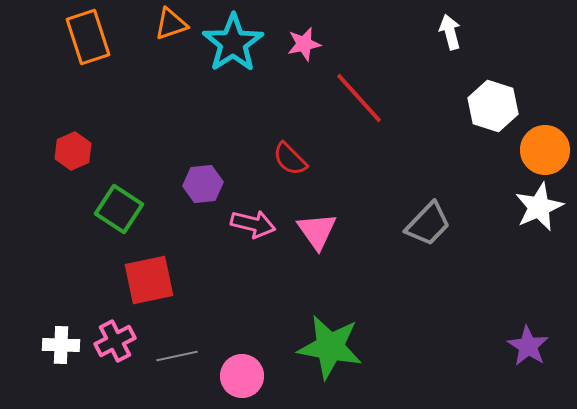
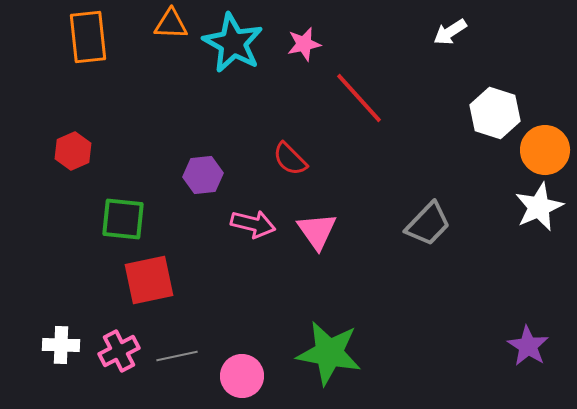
orange triangle: rotated 21 degrees clockwise
white arrow: rotated 108 degrees counterclockwise
orange rectangle: rotated 12 degrees clockwise
cyan star: rotated 10 degrees counterclockwise
white hexagon: moved 2 px right, 7 px down
purple hexagon: moved 9 px up
green square: moved 4 px right, 10 px down; rotated 27 degrees counterclockwise
pink cross: moved 4 px right, 10 px down
green star: moved 1 px left, 6 px down
